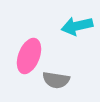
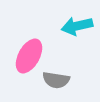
pink ellipse: rotated 8 degrees clockwise
